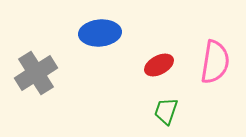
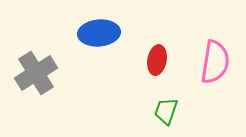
blue ellipse: moved 1 px left
red ellipse: moved 2 px left, 5 px up; rotated 52 degrees counterclockwise
